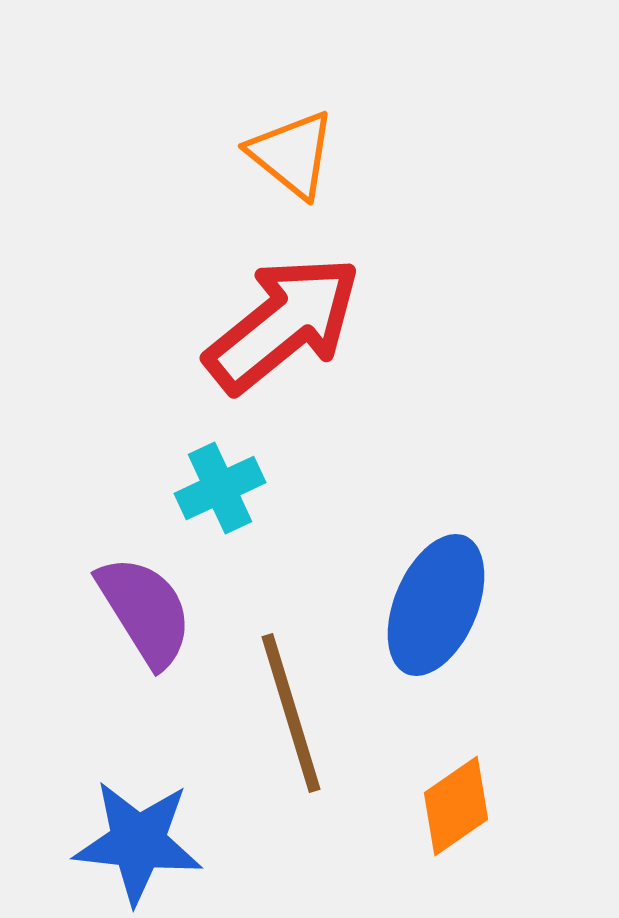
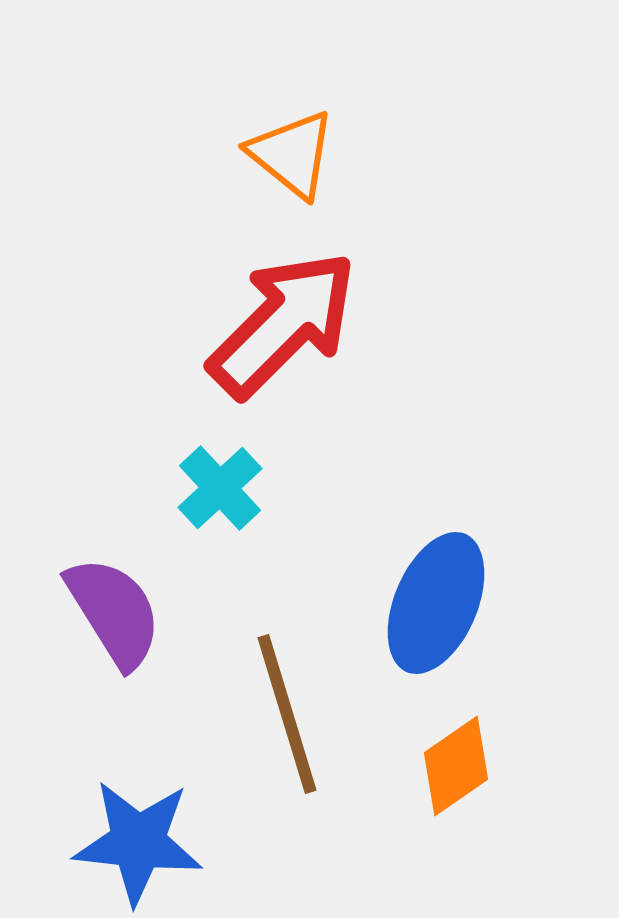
red arrow: rotated 6 degrees counterclockwise
cyan cross: rotated 18 degrees counterclockwise
blue ellipse: moved 2 px up
purple semicircle: moved 31 px left, 1 px down
brown line: moved 4 px left, 1 px down
orange diamond: moved 40 px up
